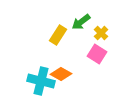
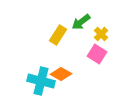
yellow cross: moved 1 px down
